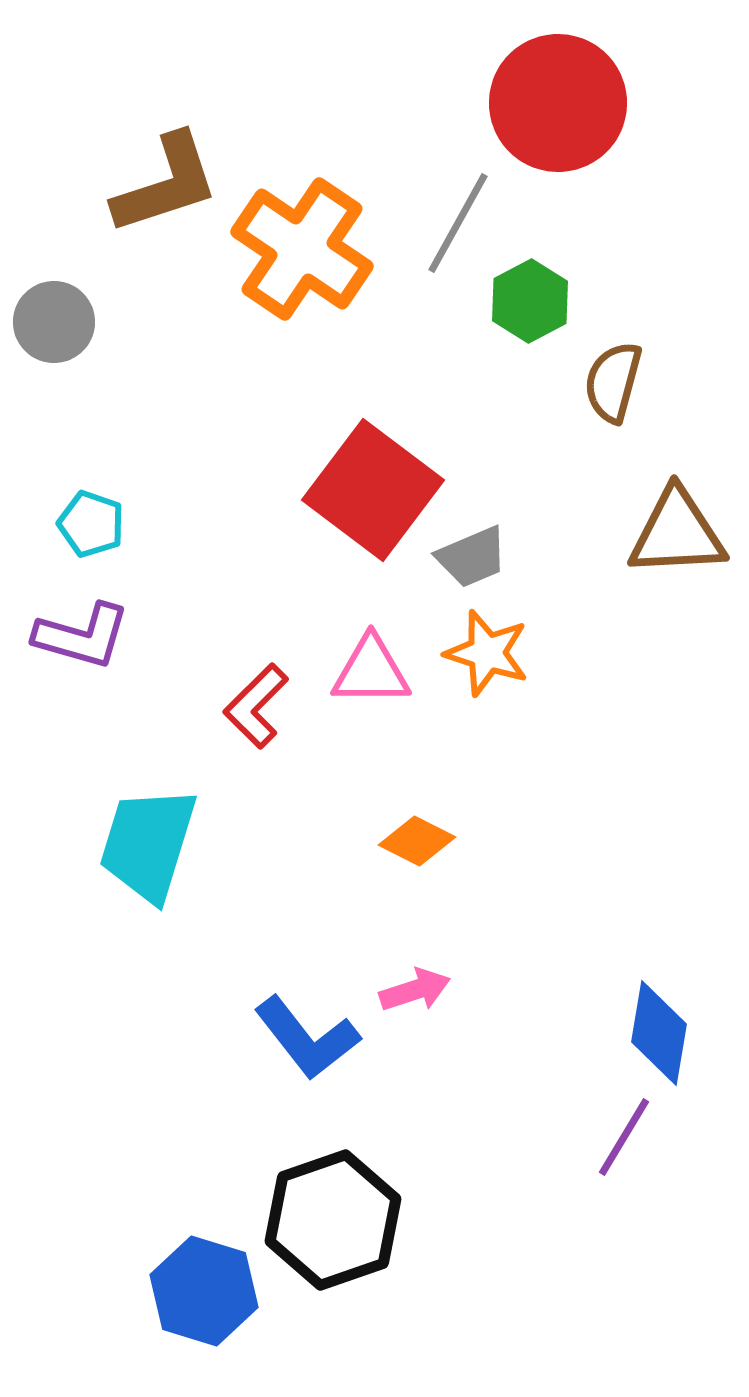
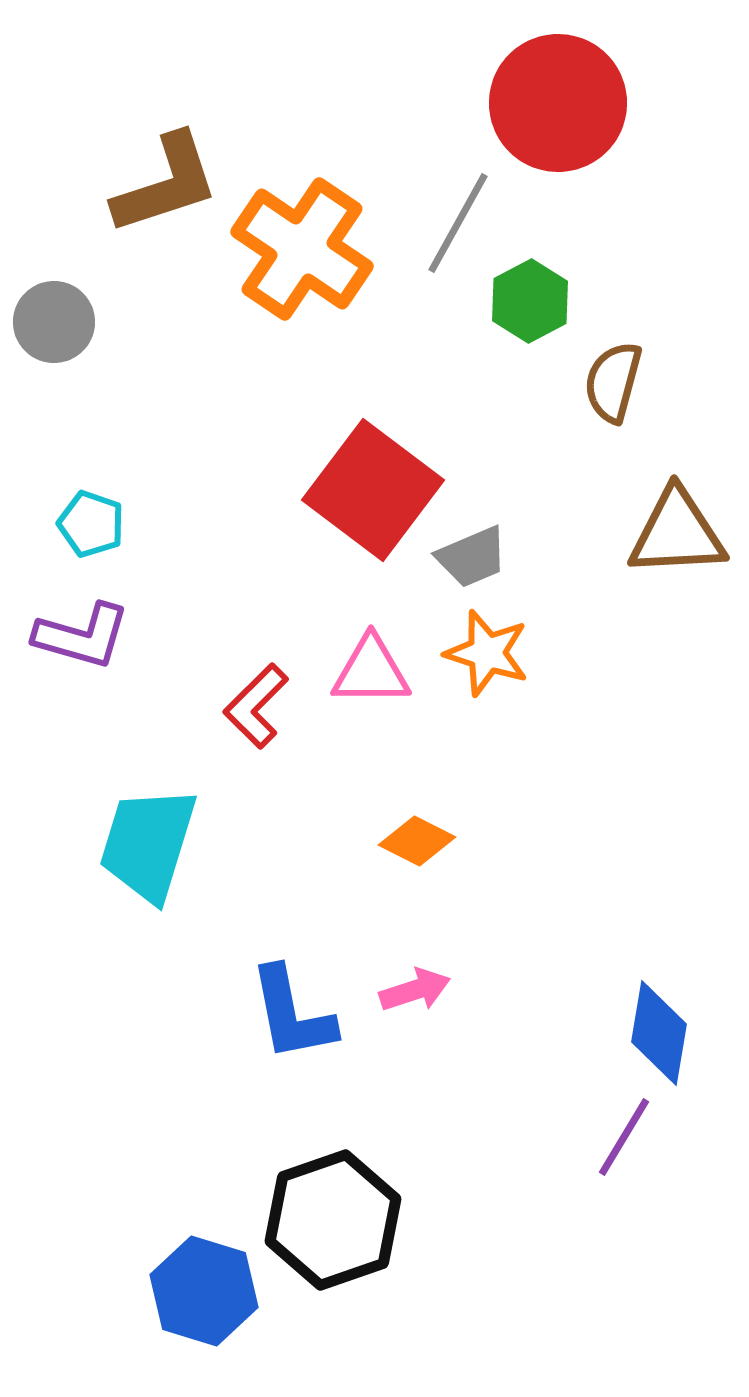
blue L-shape: moved 15 px left, 24 px up; rotated 27 degrees clockwise
